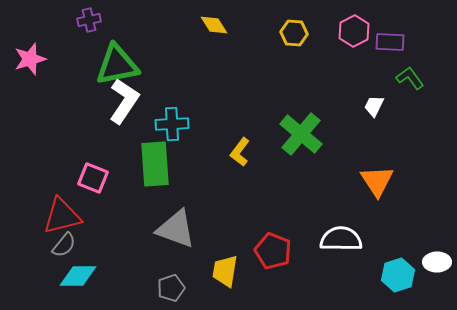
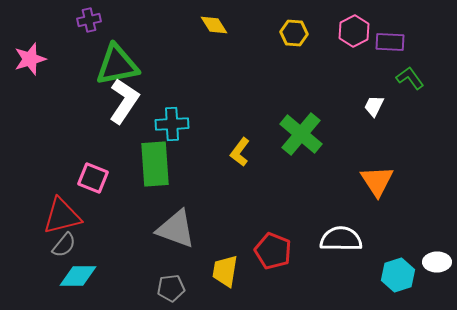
gray pentagon: rotated 12 degrees clockwise
